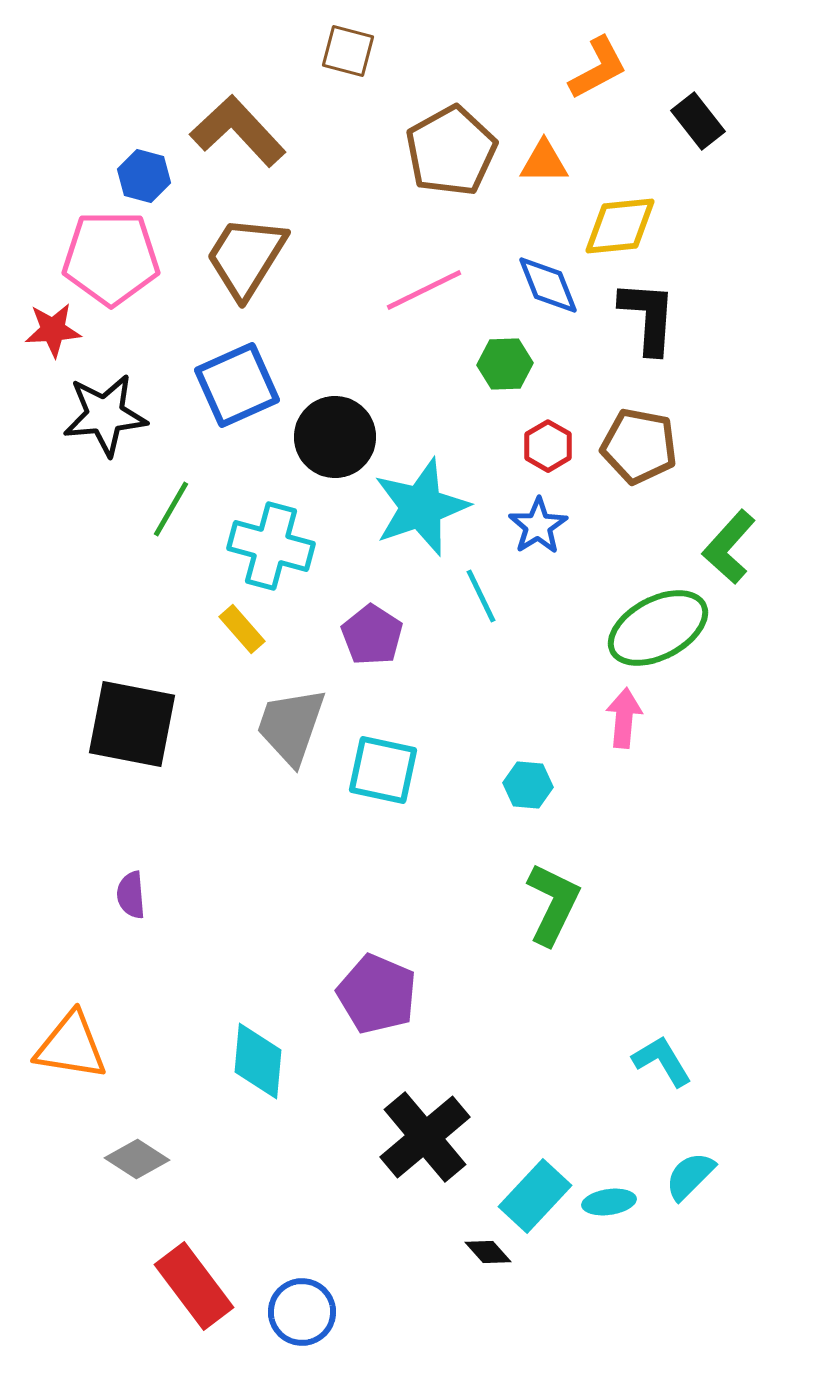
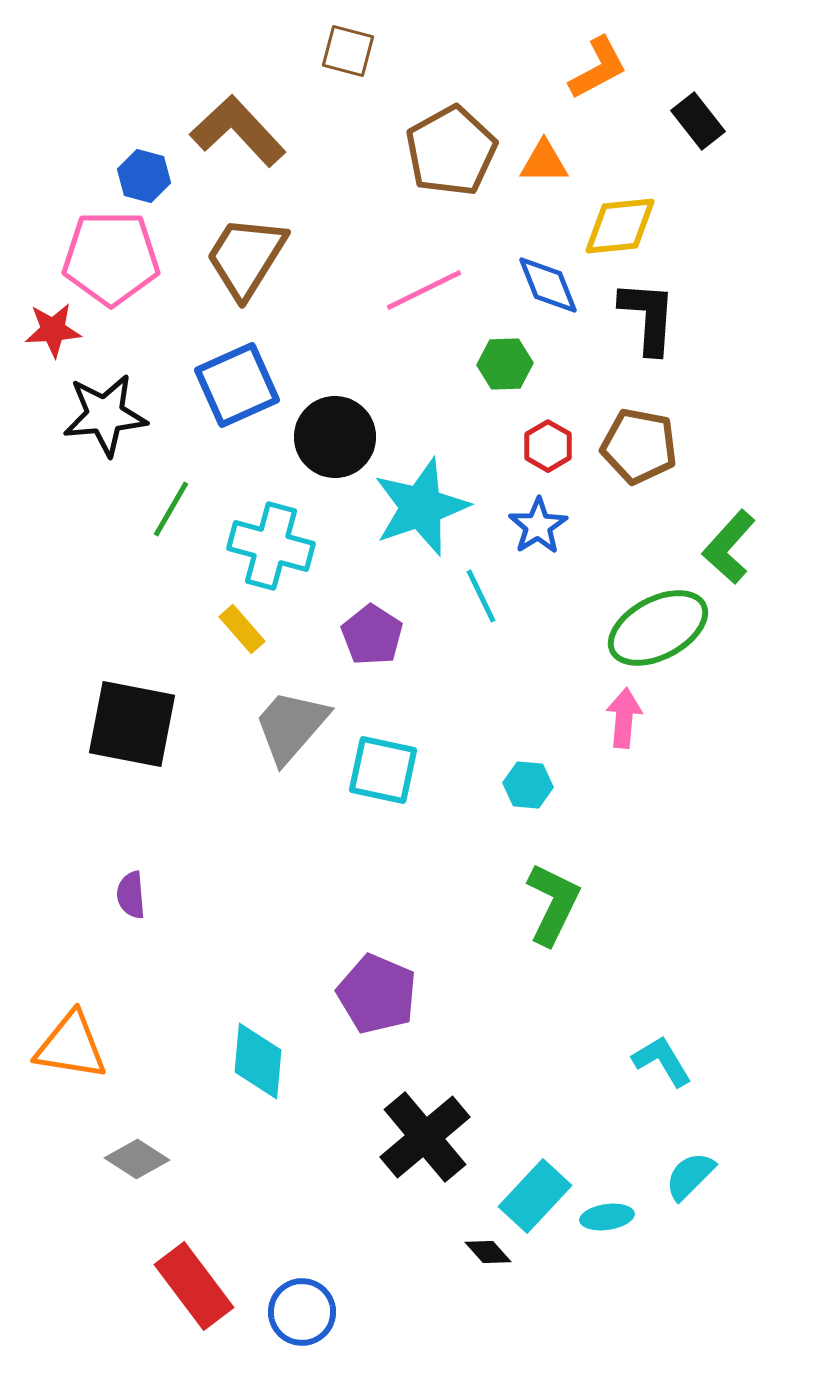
gray trapezoid at (291, 726): rotated 22 degrees clockwise
cyan ellipse at (609, 1202): moved 2 px left, 15 px down
